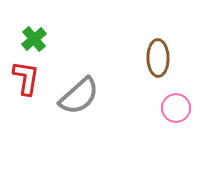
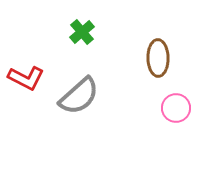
green cross: moved 48 px right, 7 px up
red L-shape: rotated 108 degrees clockwise
